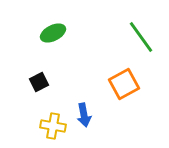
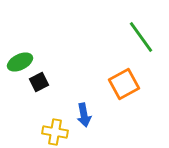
green ellipse: moved 33 px left, 29 px down
yellow cross: moved 2 px right, 6 px down
